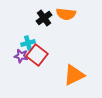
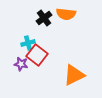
purple star: moved 8 px down
